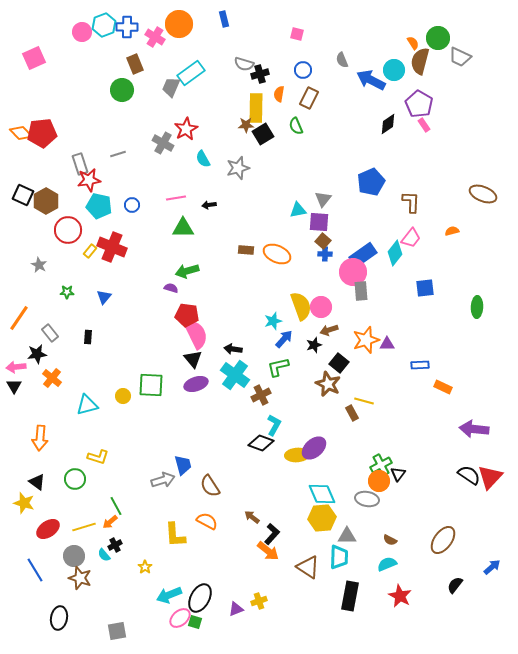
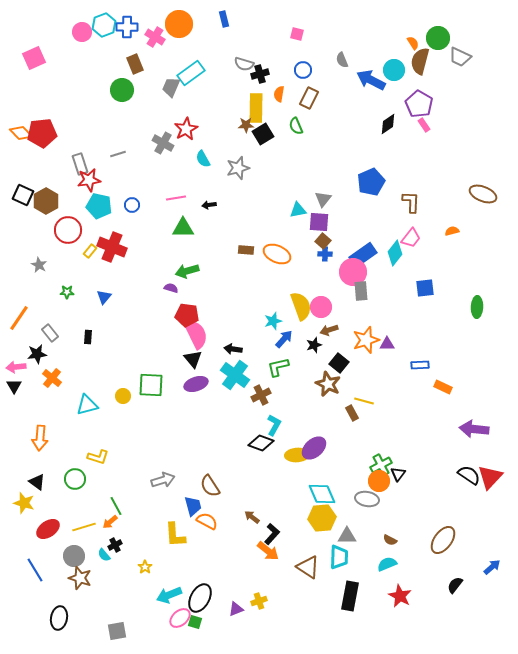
blue trapezoid at (183, 465): moved 10 px right, 41 px down
